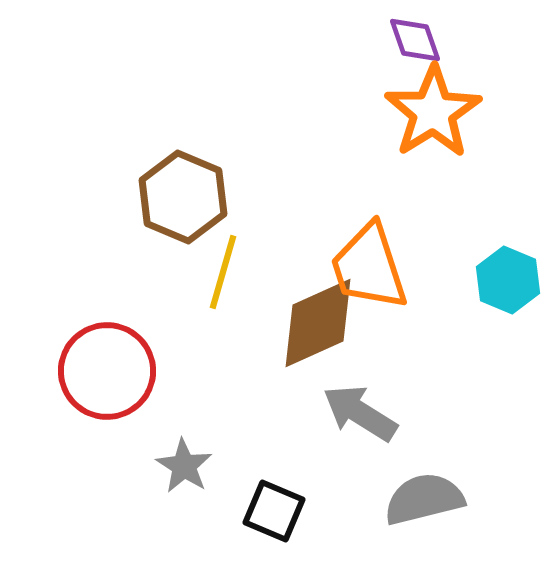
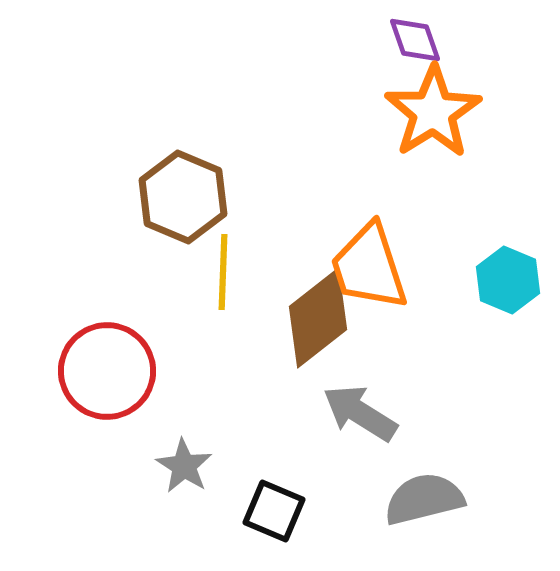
yellow line: rotated 14 degrees counterclockwise
brown diamond: moved 5 px up; rotated 14 degrees counterclockwise
